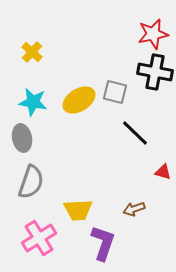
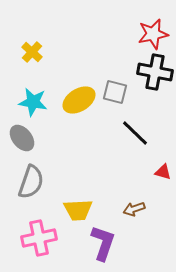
gray ellipse: rotated 28 degrees counterclockwise
pink cross: rotated 20 degrees clockwise
